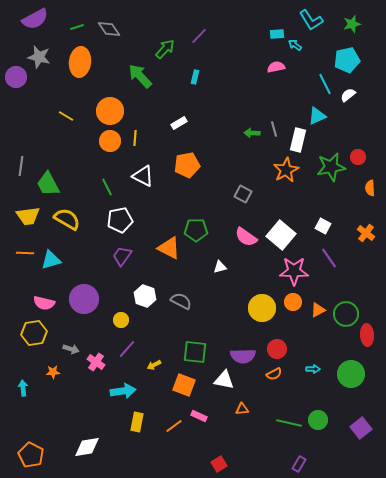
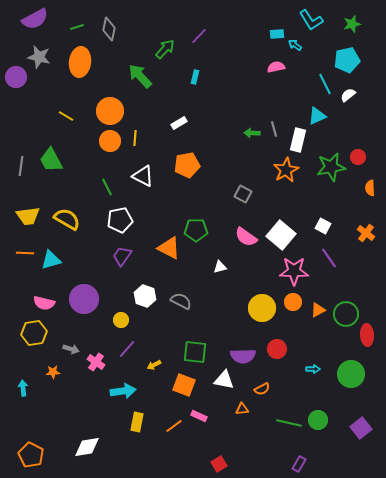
gray diamond at (109, 29): rotated 45 degrees clockwise
green trapezoid at (48, 184): moved 3 px right, 24 px up
orange semicircle at (274, 374): moved 12 px left, 15 px down
